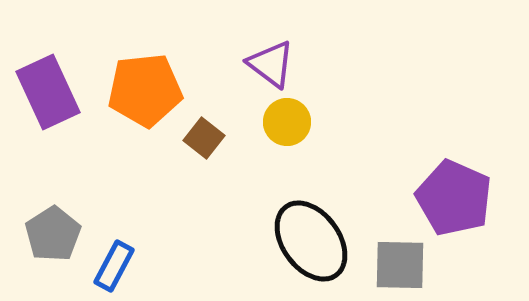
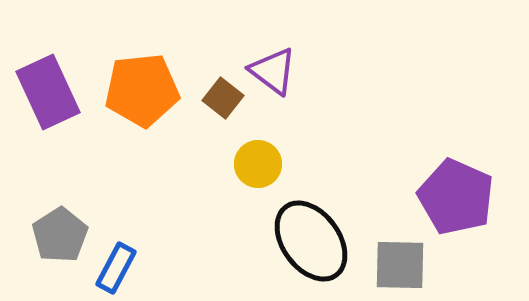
purple triangle: moved 2 px right, 7 px down
orange pentagon: moved 3 px left
yellow circle: moved 29 px left, 42 px down
brown square: moved 19 px right, 40 px up
purple pentagon: moved 2 px right, 1 px up
gray pentagon: moved 7 px right, 1 px down
blue rectangle: moved 2 px right, 2 px down
